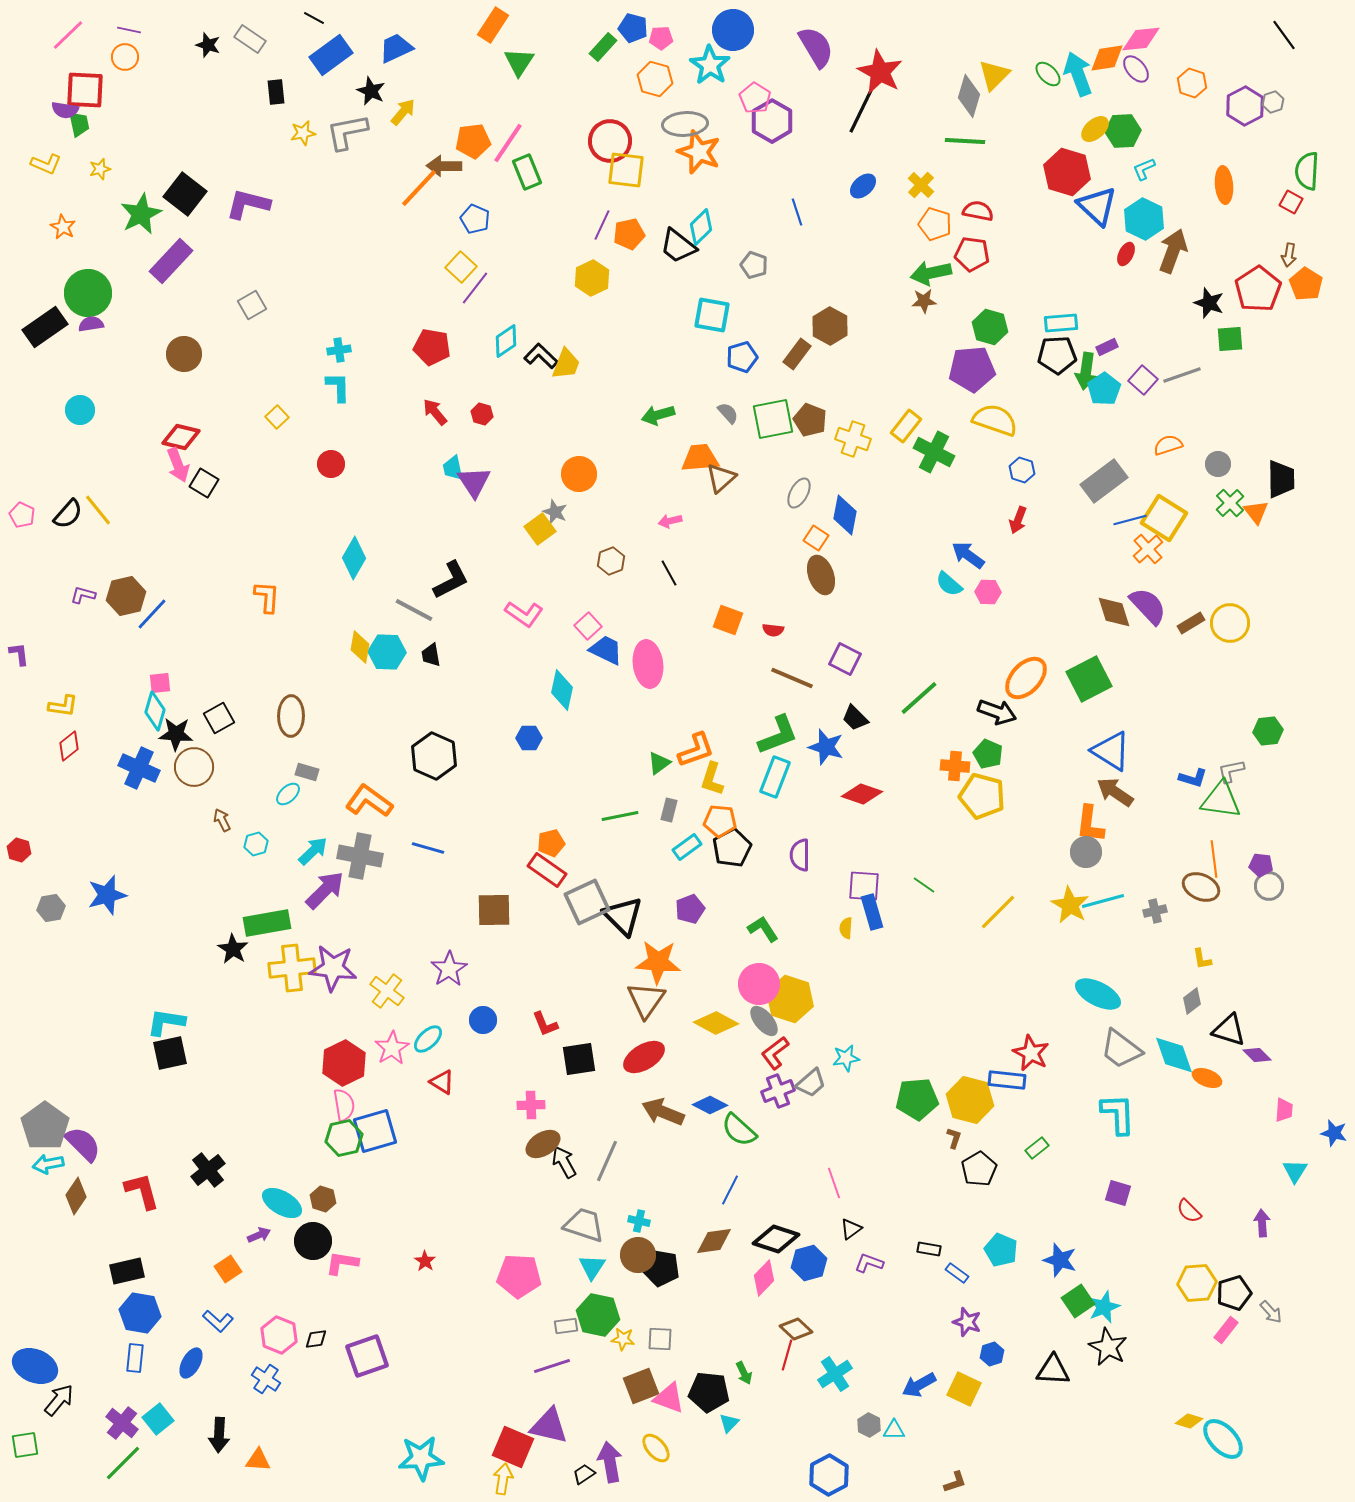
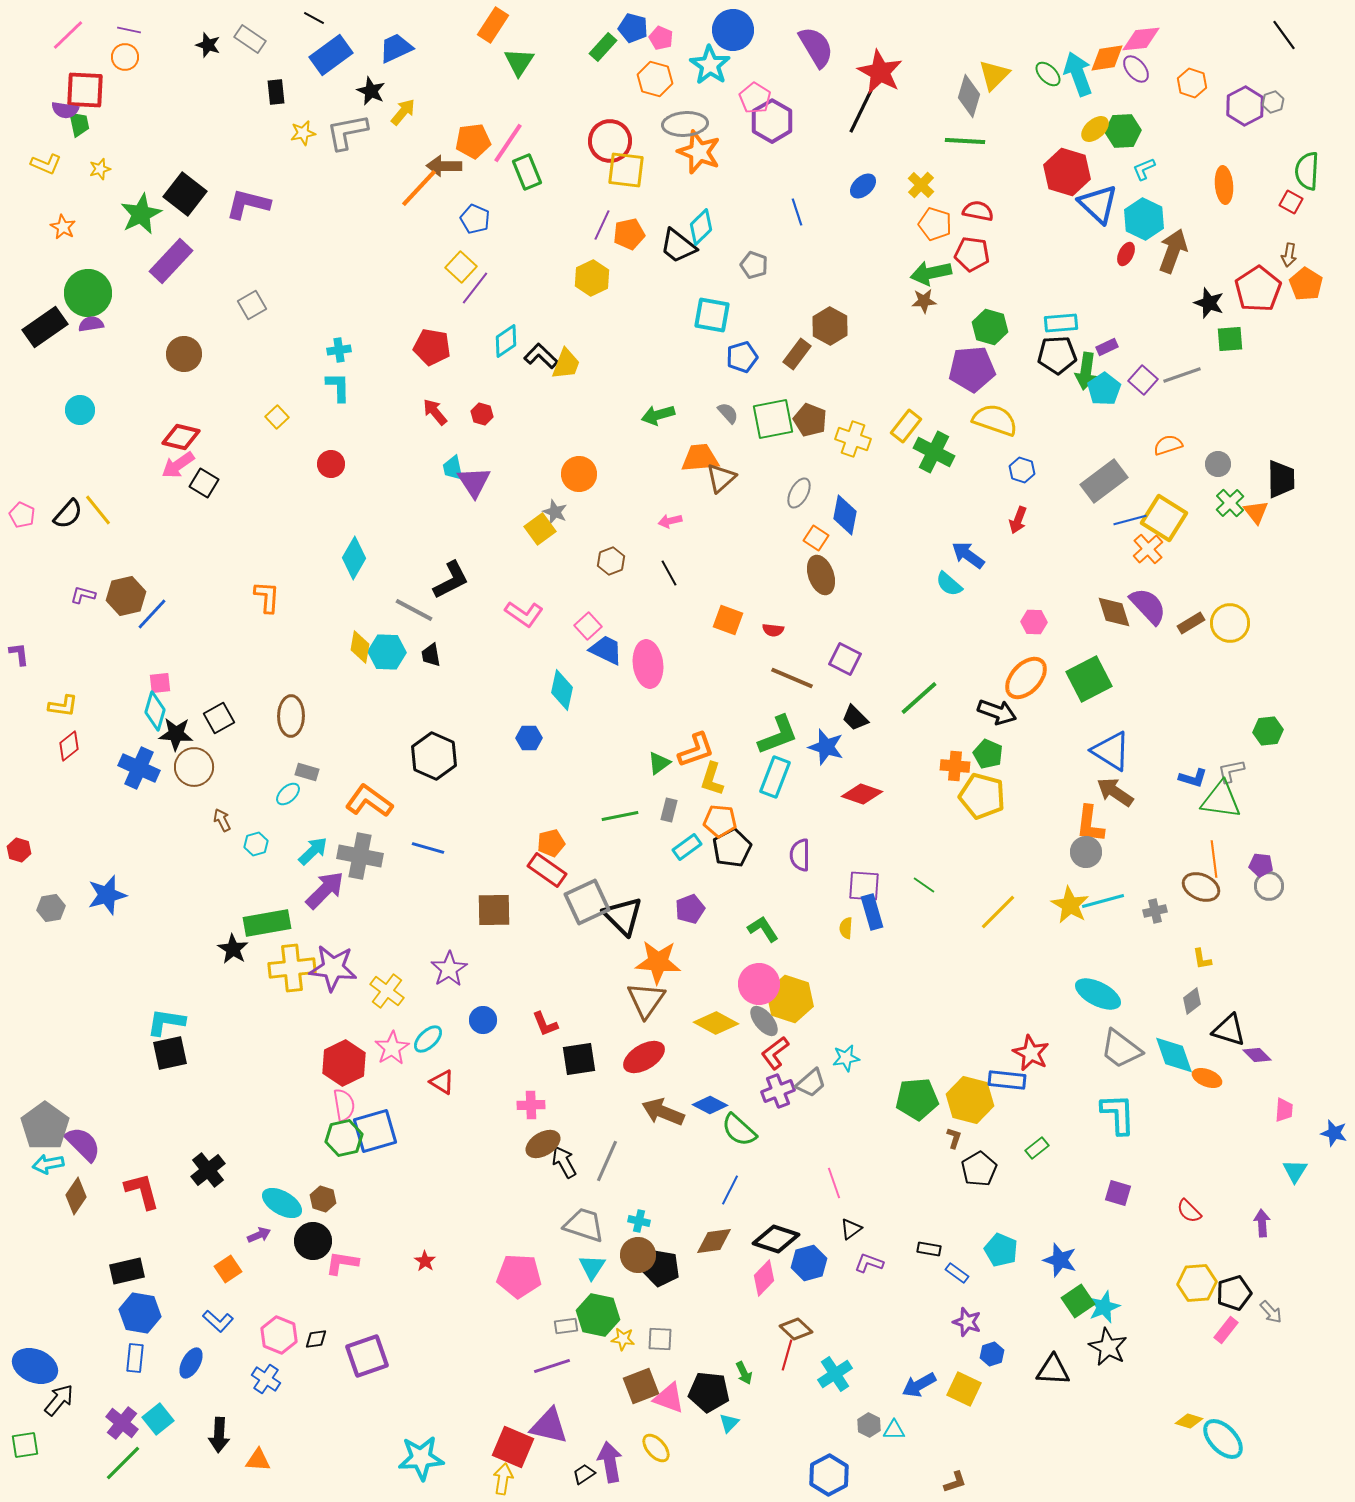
pink pentagon at (661, 38): rotated 25 degrees clockwise
blue triangle at (1097, 206): moved 1 px right, 2 px up
pink arrow at (178, 465): rotated 76 degrees clockwise
pink hexagon at (988, 592): moved 46 px right, 30 px down
